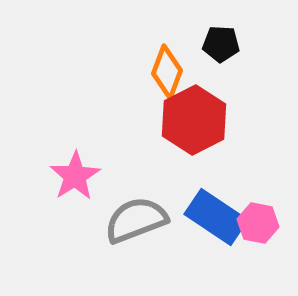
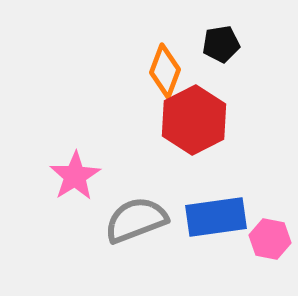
black pentagon: rotated 12 degrees counterclockwise
orange diamond: moved 2 px left, 1 px up
blue rectangle: rotated 42 degrees counterclockwise
pink hexagon: moved 12 px right, 16 px down
